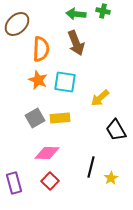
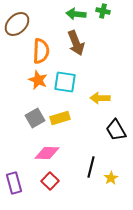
orange semicircle: moved 2 px down
yellow arrow: rotated 42 degrees clockwise
yellow rectangle: rotated 12 degrees counterclockwise
